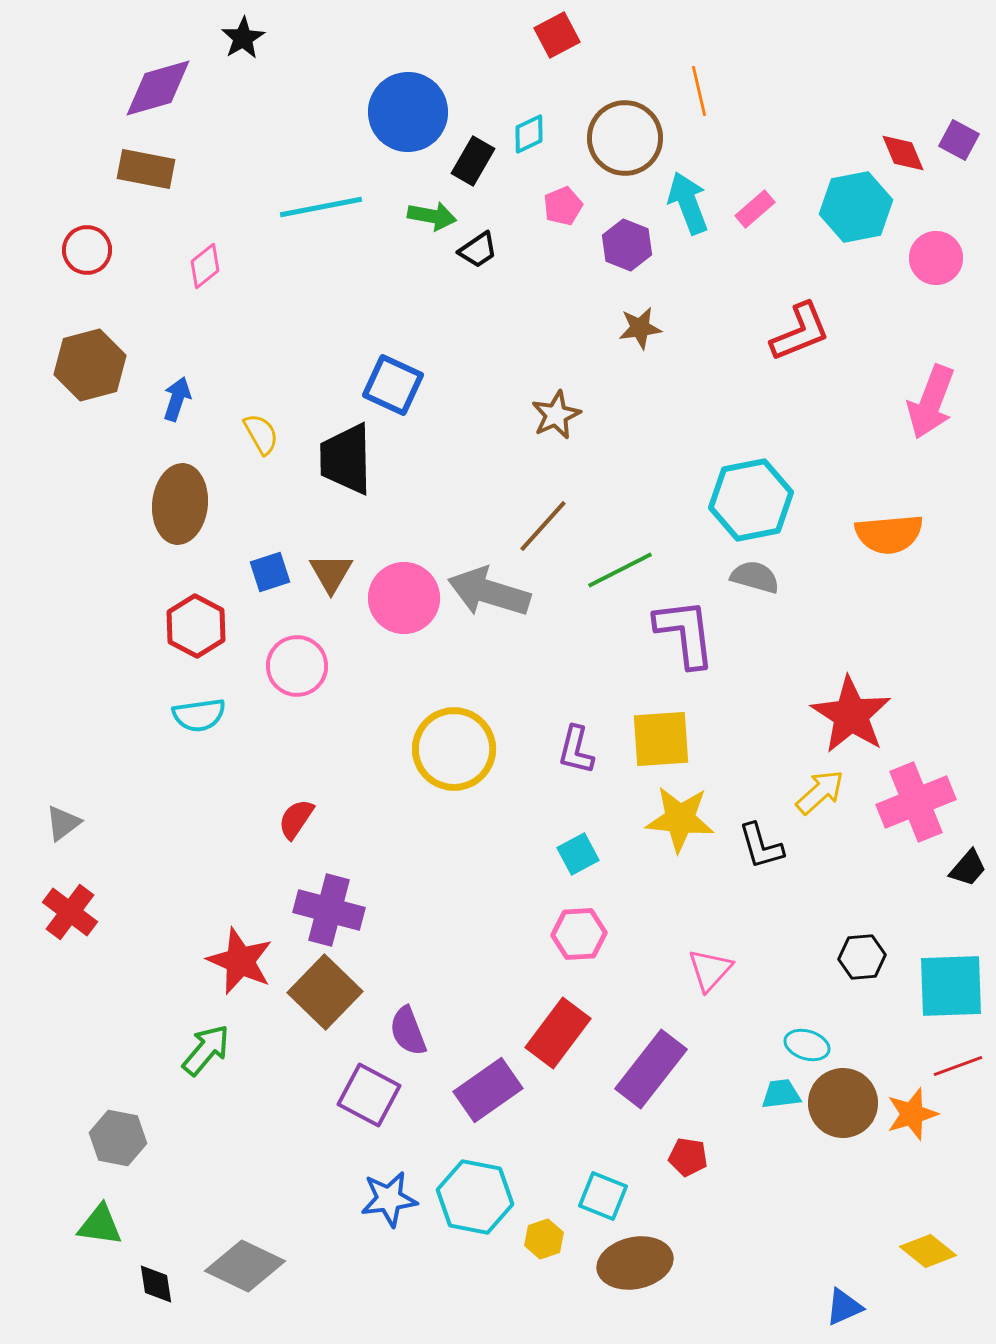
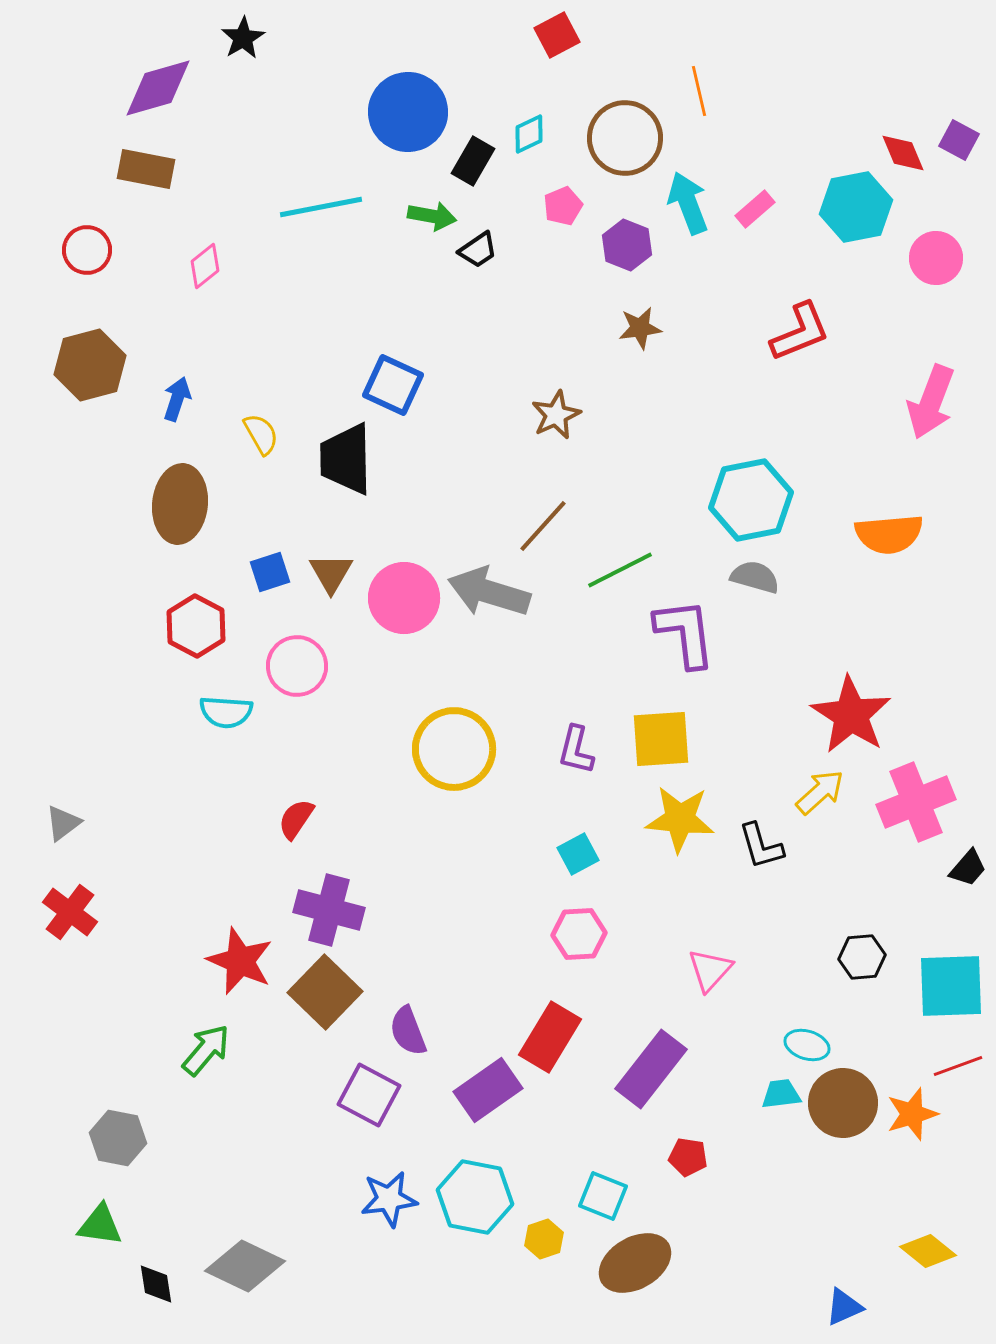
cyan semicircle at (199, 715): moved 27 px right, 3 px up; rotated 12 degrees clockwise
red rectangle at (558, 1033): moved 8 px left, 4 px down; rotated 6 degrees counterclockwise
brown ellipse at (635, 1263): rotated 18 degrees counterclockwise
